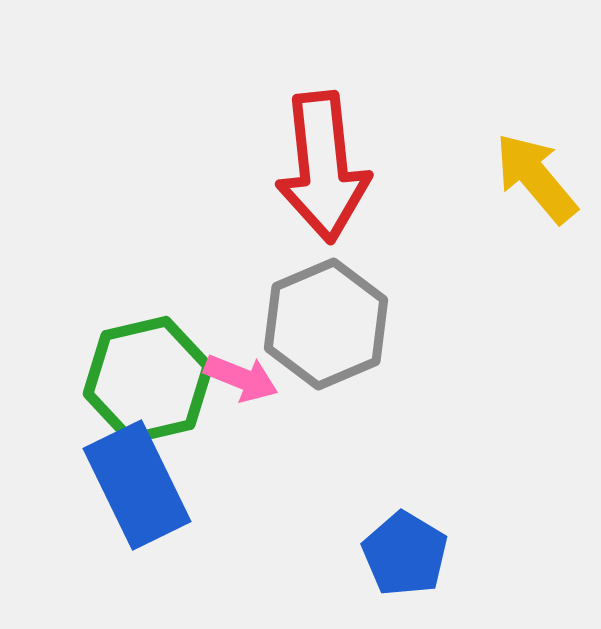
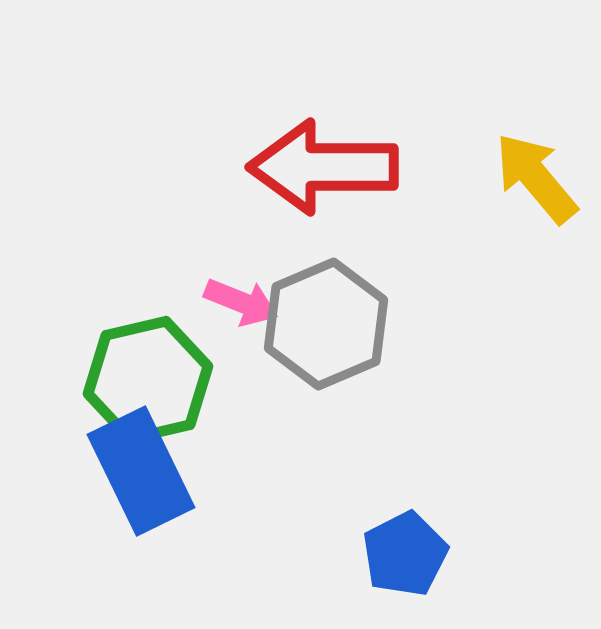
red arrow: rotated 96 degrees clockwise
pink arrow: moved 76 px up
blue rectangle: moved 4 px right, 14 px up
blue pentagon: rotated 14 degrees clockwise
